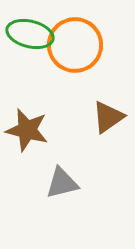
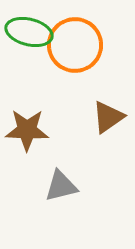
green ellipse: moved 1 px left, 2 px up
brown star: rotated 12 degrees counterclockwise
gray triangle: moved 1 px left, 3 px down
